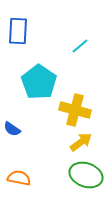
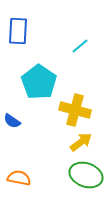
blue semicircle: moved 8 px up
